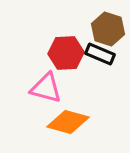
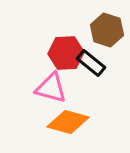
brown hexagon: moved 1 px left, 1 px down
black rectangle: moved 9 px left, 9 px down; rotated 16 degrees clockwise
pink triangle: moved 5 px right
